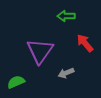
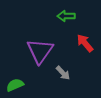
gray arrow: moved 3 px left; rotated 112 degrees counterclockwise
green semicircle: moved 1 px left, 3 px down
